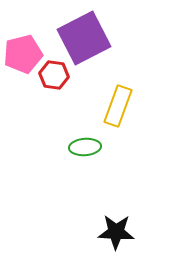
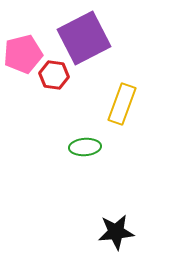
yellow rectangle: moved 4 px right, 2 px up
black star: rotated 9 degrees counterclockwise
